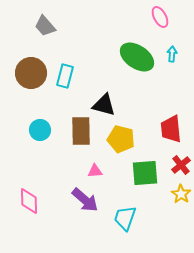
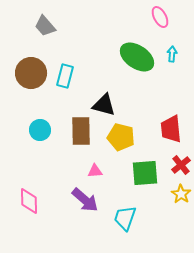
yellow pentagon: moved 2 px up
